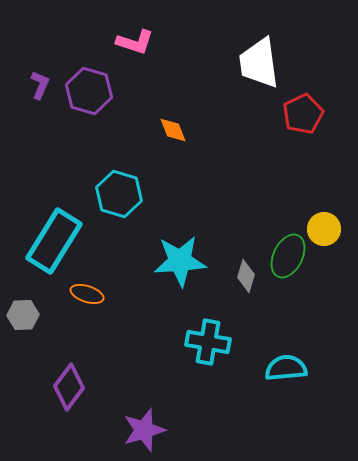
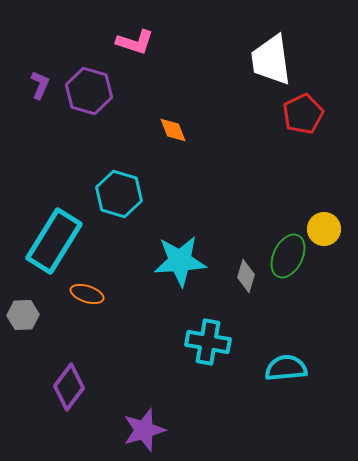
white trapezoid: moved 12 px right, 3 px up
